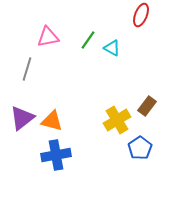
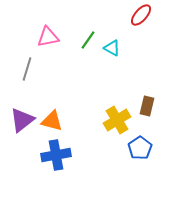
red ellipse: rotated 20 degrees clockwise
brown rectangle: rotated 24 degrees counterclockwise
purple triangle: moved 2 px down
